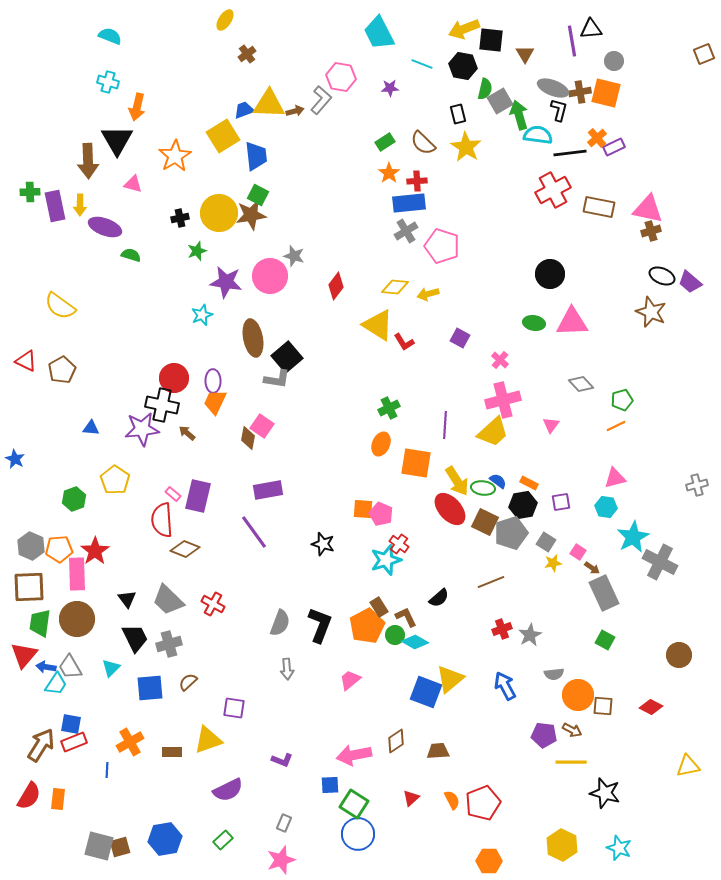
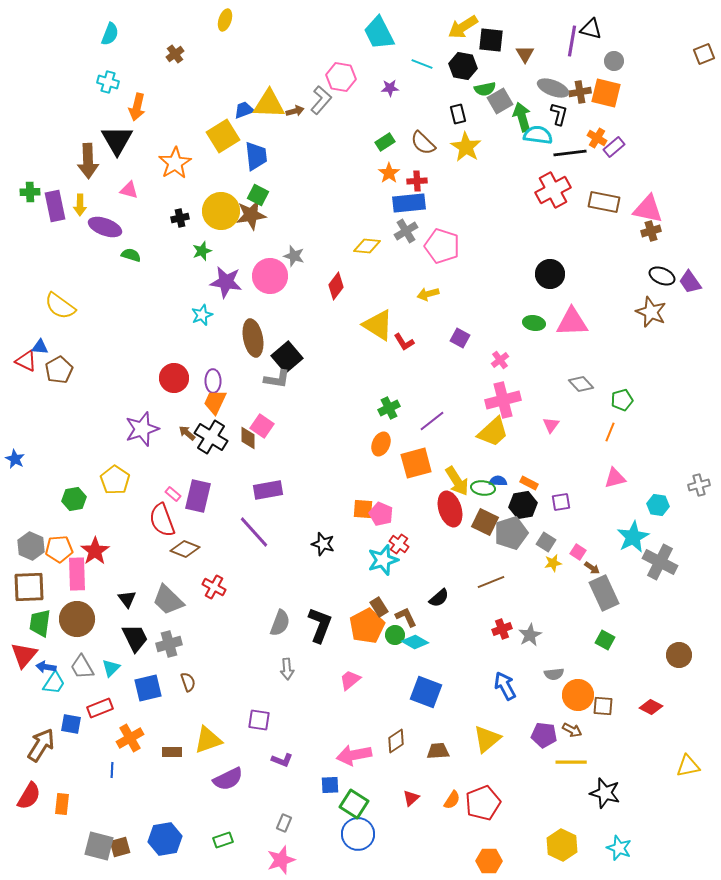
yellow ellipse at (225, 20): rotated 15 degrees counterclockwise
yellow arrow at (464, 29): moved 1 px left, 2 px up; rotated 12 degrees counterclockwise
black triangle at (591, 29): rotated 20 degrees clockwise
cyan semicircle at (110, 36): moved 2 px up; rotated 90 degrees clockwise
purple line at (572, 41): rotated 20 degrees clockwise
brown cross at (247, 54): moved 72 px left
green semicircle at (485, 89): rotated 65 degrees clockwise
black L-shape at (559, 110): moved 4 px down
green arrow at (519, 115): moved 3 px right, 2 px down
orange cross at (597, 138): rotated 18 degrees counterclockwise
purple rectangle at (614, 147): rotated 15 degrees counterclockwise
orange star at (175, 156): moved 7 px down
pink triangle at (133, 184): moved 4 px left, 6 px down
brown rectangle at (599, 207): moved 5 px right, 5 px up
yellow circle at (219, 213): moved 2 px right, 2 px up
green star at (197, 251): moved 5 px right
purple trapezoid at (690, 282): rotated 15 degrees clockwise
yellow diamond at (395, 287): moved 28 px left, 41 px up
pink cross at (500, 360): rotated 12 degrees clockwise
brown pentagon at (62, 370): moved 3 px left
black cross at (162, 405): moved 49 px right, 32 px down; rotated 20 degrees clockwise
purple line at (445, 425): moved 13 px left, 4 px up; rotated 48 degrees clockwise
orange line at (616, 426): moved 6 px left, 6 px down; rotated 42 degrees counterclockwise
blue triangle at (91, 428): moved 51 px left, 81 px up
purple star at (142, 429): rotated 12 degrees counterclockwise
brown diamond at (248, 438): rotated 10 degrees counterclockwise
orange square at (416, 463): rotated 24 degrees counterclockwise
blue semicircle at (498, 481): rotated 36 degrees counterclockwise
gray cross at (697, 485): moved 2 px right
green hexagon at (74, 499): rotated 10 degrees clockwise
cyan hexagon at (606, 507): moved 52 px right, 2 px up
red ellipse at (450, 509): rotated 24 degrees clockwise
red semicircle at (162, 520): rotated 16 degrees counterclockwise
purple line at (254, 532): rotated 6 degrees counterclockwise
cyan star at (386, 560): moved 3 px left
red cross at (213, 604): moved 1 px right, 17 px up
gray trapezoid at (70, 667): moved 12 px right
yellow triangle at (450, 679): moved 37 px right, 60 px down
brown semicircle at (188, 682): rotated 114 degrees clockwise
cyan trapezoid at (56, 684): moved 2 px left, 1 px up
blue square at (150, 688): moved 2 px left; rotated 8 degrees counterclockwise
purple square at (234, 708): moved 25 px right, 12 px down
red rectangle at (74, 742): moved 26 px right, 34 px up
orange cross at (130, 742): moved 4 px up
blue line at (107, 770): moved 5 px right
purple semicircle at (228, 790): moved 11 px up
orange rectangle at (58, 799): moved 4 px right, 5 px down
orange semicircle at (452, 800): rotated 60 degrees clockwise
green rectangle at (223, 840): rotated 24 degrees clockwise
